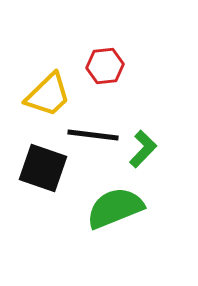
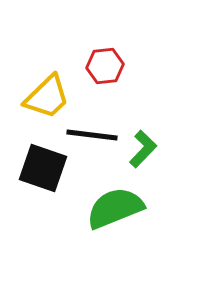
yellow trapezoid: moved 1 px left, 2 px down
black line: moved 1 px left
